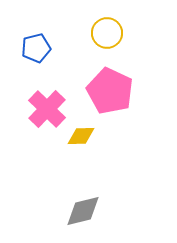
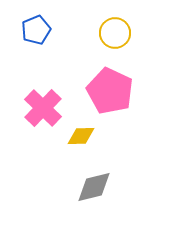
yellow circle: moved 8 px right
blue pentagon: moved 18 px up; rotated 8 degrees counterclockwise
pink cross: moved 4 px left, 1 px up
gray diamond: moved 11 px right, 24 px up
